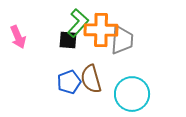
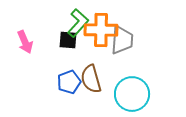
pink arrow: moved 7 px right, 5 px down
